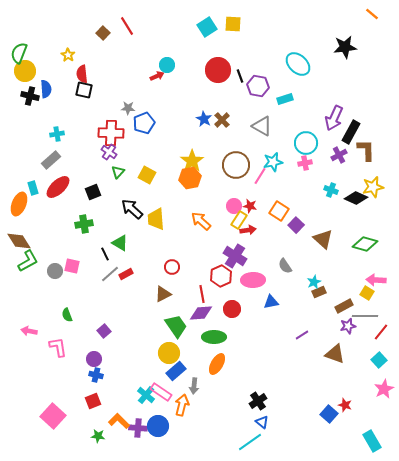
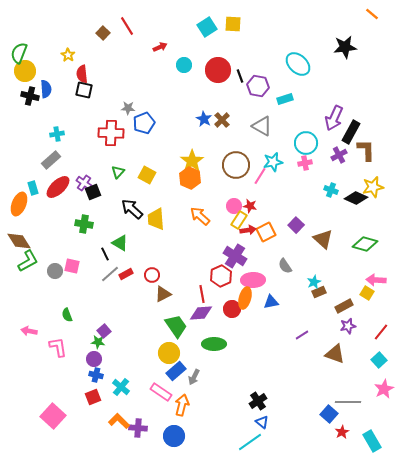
cyan circle at (167, 65): moved 17 px right
red arrow at (157, 76): moved 3 px right, 29 px up
purple cross at (109, 152): moved 25 px left, 31 px down
orange hexagon at (190, 178): rotated 25 degrees counterclockwise
orange square at (279, 211): moved 13 px left, 21 px down; rotated 30 degrees clockwise
orange arrow at (201, 221): moved 1 px left, 5 px up
green cross at (84, 224): rotated 18 degrees clockwise
red circle at (172, 267): moved 20 px left, 8 px down
gray line at (365, 316): moved 17 px left, 86 px down
green ellipse at (214, 337): moved 7 px down
orange ellipse at (217, 364): moved 28 px right, 66 px up; rotated 15 degrees counterclockwise
gray arrow at (194, 386): moved 9 px up; rotated 21 degrees clockwise
cyan cross at (146, 395): moved 25 px left, 8 px up
red square at (93, 401): moved 4 px up
red star at (345, 405): moved 3 px left, 27 px down; rotated 24 degrees clockwise
blue circle at (158, 426): moved 16 px right, 10 px down
green star at (98, 436): moved 94 px up
